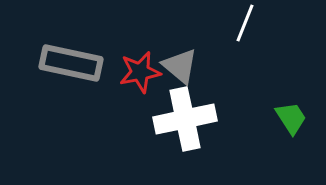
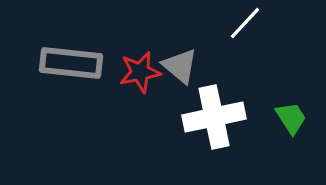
white line: rotated 21 degrees clockwise
gray rectangle: rotated 6 degrees counterclockwise
white cross: moved 29 px right, 2 px up
